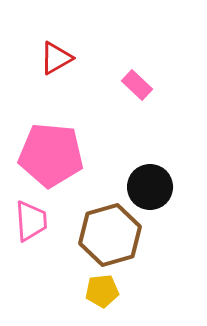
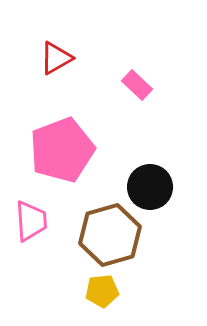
pink pentagon: moved 11 px right, 5 px up; rotated 26 degrees counterclockwise
